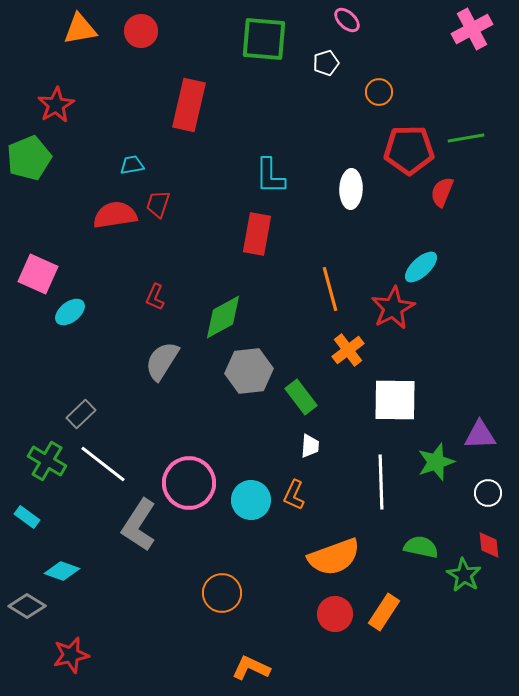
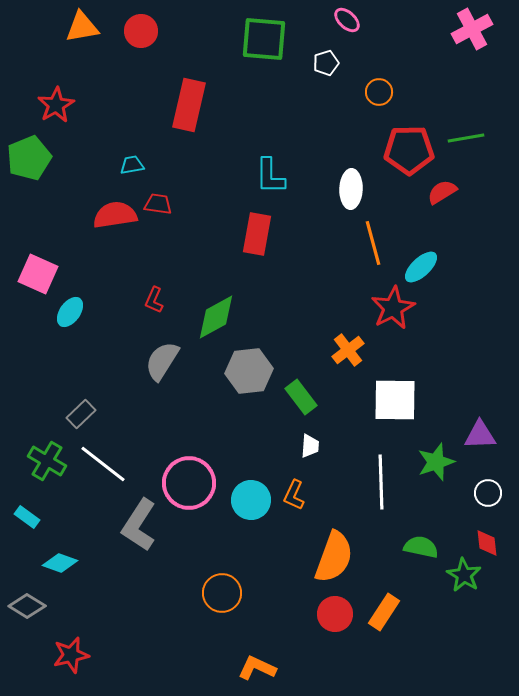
orange triangle at (80, 29): moved 2 px right, 2 px up
red semicircle at (442, 192): rotated 36 degrees clockwise
red trapezoid at (158, 204): rotated 80 degrees clockwise
orange line at (330, 289): moved 43 px right, 46 px up
red L-shape at (155, 297): moved 1 px left, 3 px down
cyan ellipse at (70, 312): rotated 16 degrees counterclockwise
green diamond at (223, 317): moved 7 px left
red diamond at (489, 545): moved 2 px left, 2 px up
orange semicircle at (334, 557): rotated 50 degrees counterclockwise
cyan diamond at (62, 571): moved 2 px left, 8 px up
orange L-shape at (251, 668): moved 6 px right
